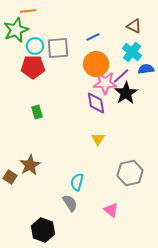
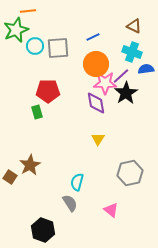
cyan cross: rotated 18 degrees counterclockwise
red pentagon: moved 15 px right, 24 px down
